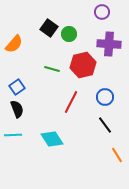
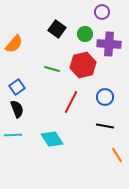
black square: moved 8 px right, 1 px down
green circle: moved 16 px right
black line: moved 1 px down; rotated 42 degrees counterclockwise
